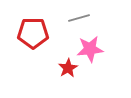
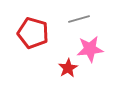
gray line: moved 1 px down
red pentagon: rotated 16 degrees clockwise
